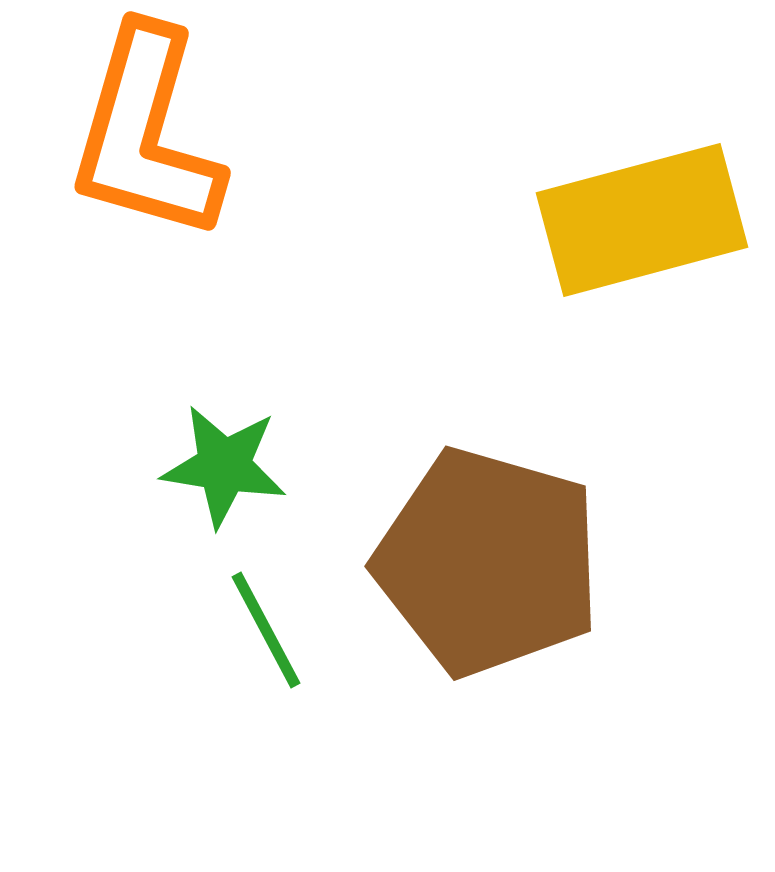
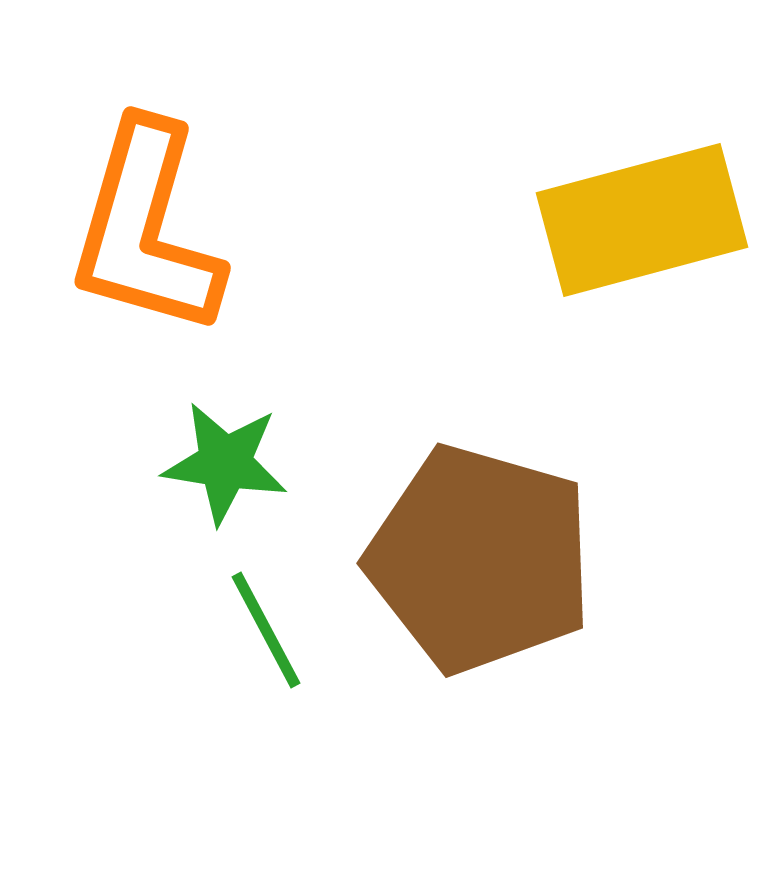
orange L-shape: moved 95 px down
green star: moved 1 px right, 3 px up
brown pentagon: moved 8 px left, 3 px up
